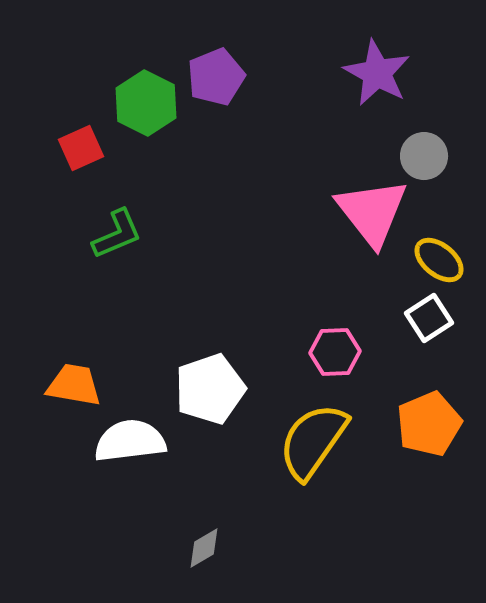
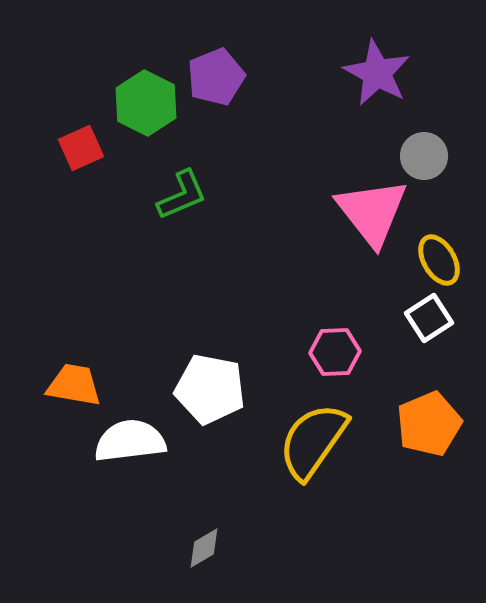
green L-shape: moved 65 px right, 39 px up
yellow ellipse: rotated 21 degrees clockwise
white pentagon: rotated 30 degrees clockwise
